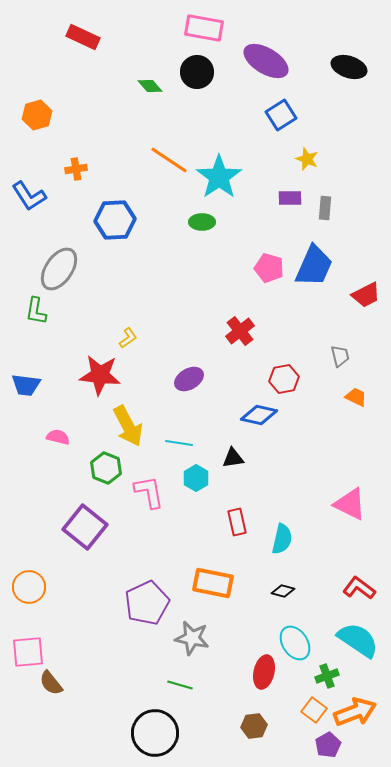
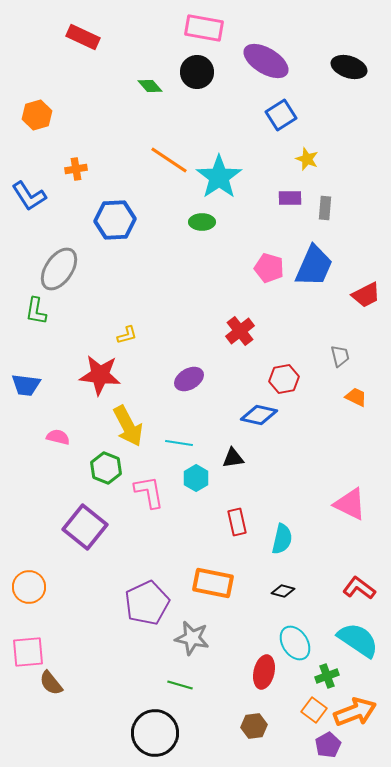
yellow L-shape at (128, 338): moved 1 px left, 3 px up; rotated 20 degrees clockwise
